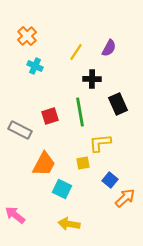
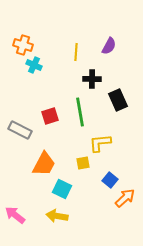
orange cross: moved 4 px left, 9 px down; rotated 30 degrees counterclockwise
purple semicircle: moved 2 px up
yellow line: rotated 30 degrees counterclockwise
cyan cross: moved 1 px left, 1 px up
black rectangle: moved 4 px up
yellow arrow: moved 12 px left, 8 px up
